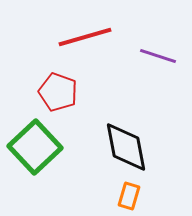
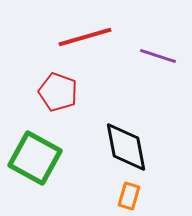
green square: moved 11 px down; rotated 18 degrees counterclockwise
